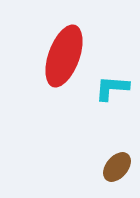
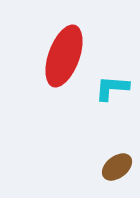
brown ellipse: rotated 12 degrees clockwise
